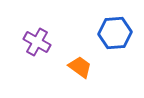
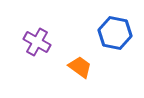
blue hexagon: rotated 16 degrees clockwise
